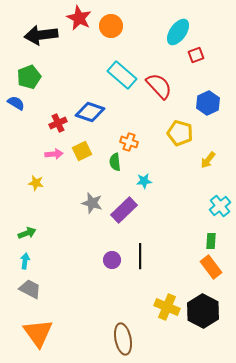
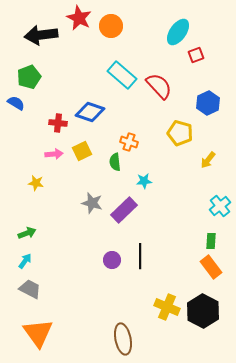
red cross: rotated 30 degrees clockwise
cyan arrow: rotated 28 degrees clockwise
